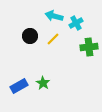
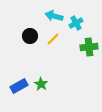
green star: moved 2 px left, 1 px down
